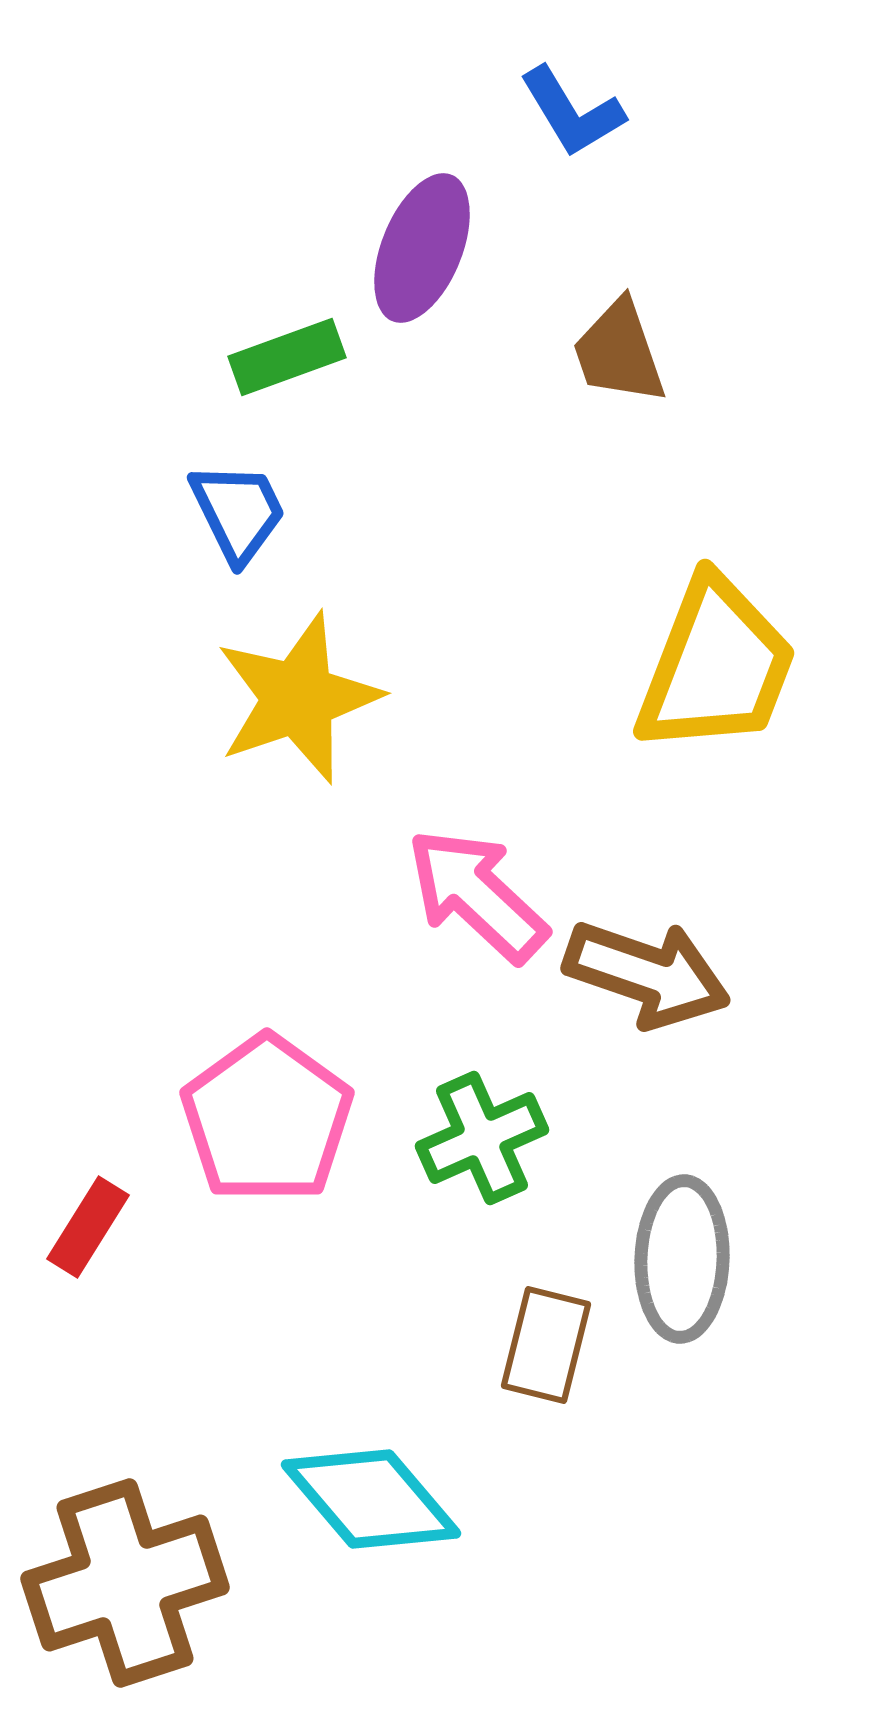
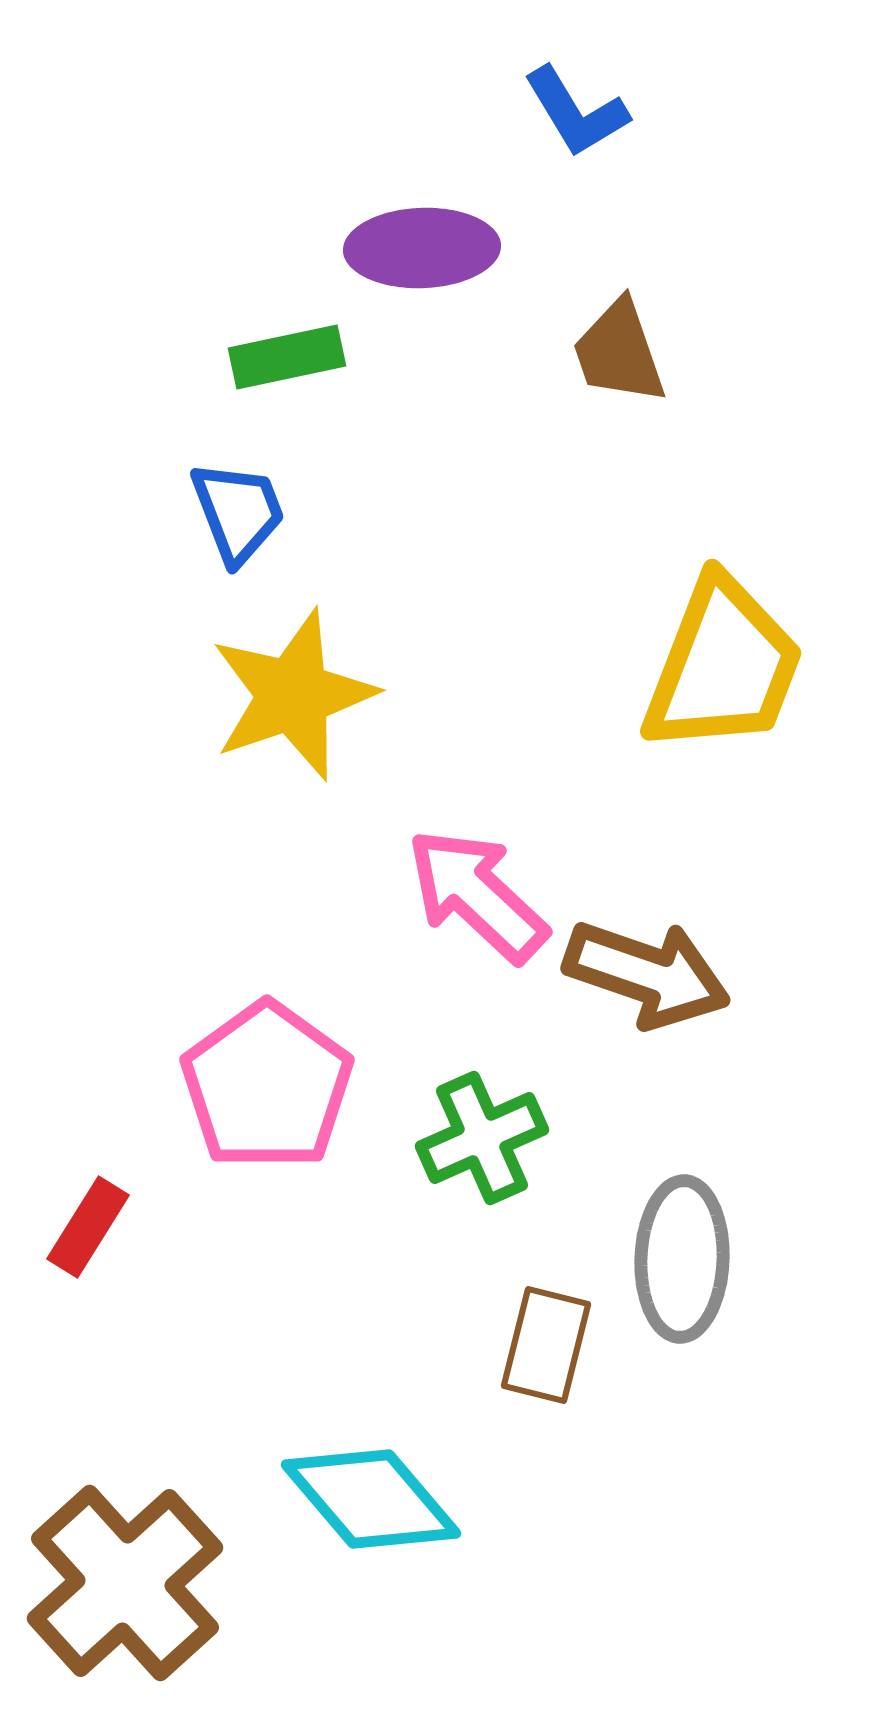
blue L-shape: moved 4 px right
purple ellipse: rotated 66 degrees clockwise
green rectangle: rotated 8 degrees clockwise
blue trapezoid: rotated 5 degrees clockwise
yellow trapezoid: moved 7 px right
yellow star: moved 5 px left, 3 px up
pink pentagon: moved 33 px up
brown cross: rotated 24 degrees counterclockwise
